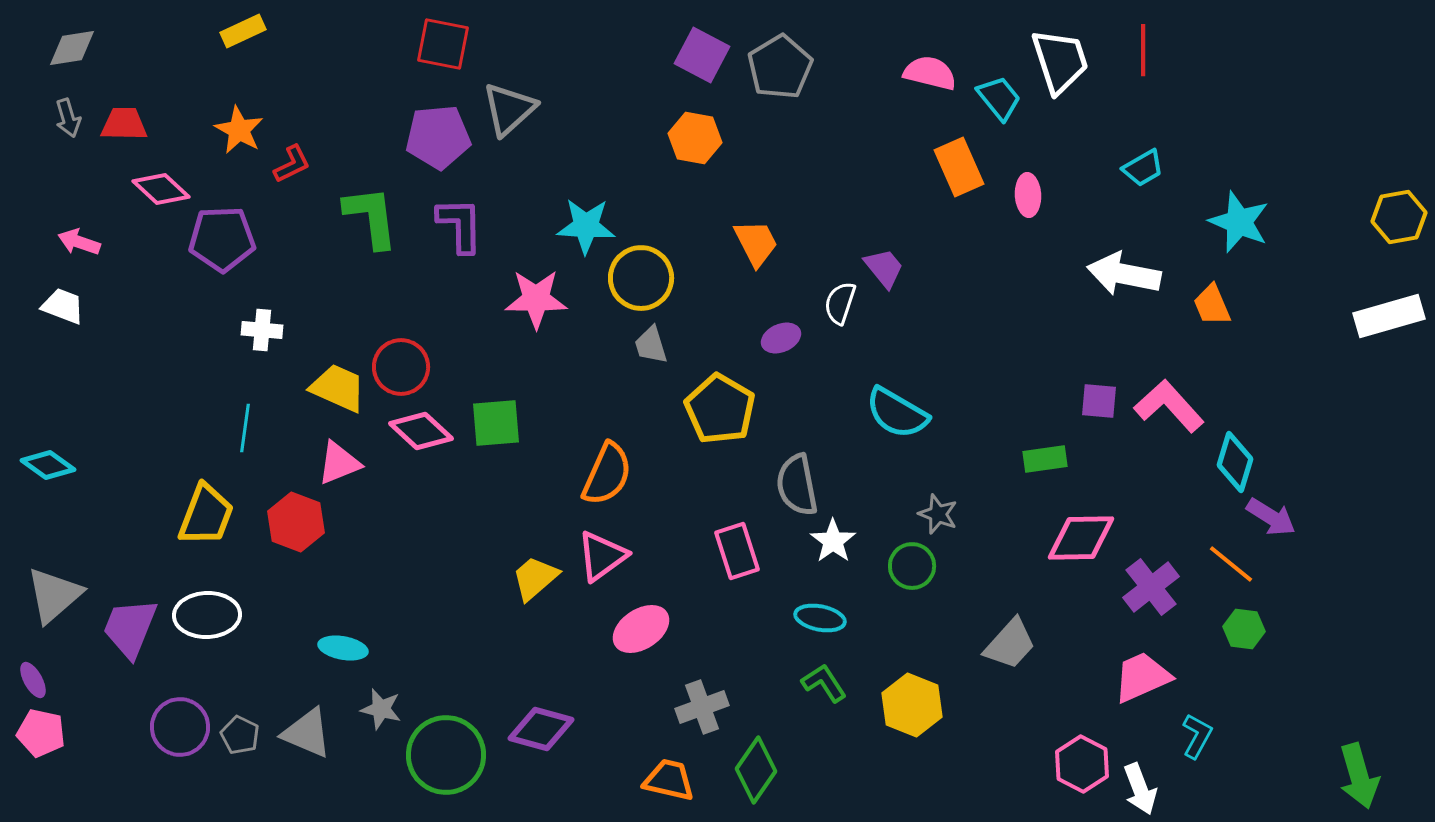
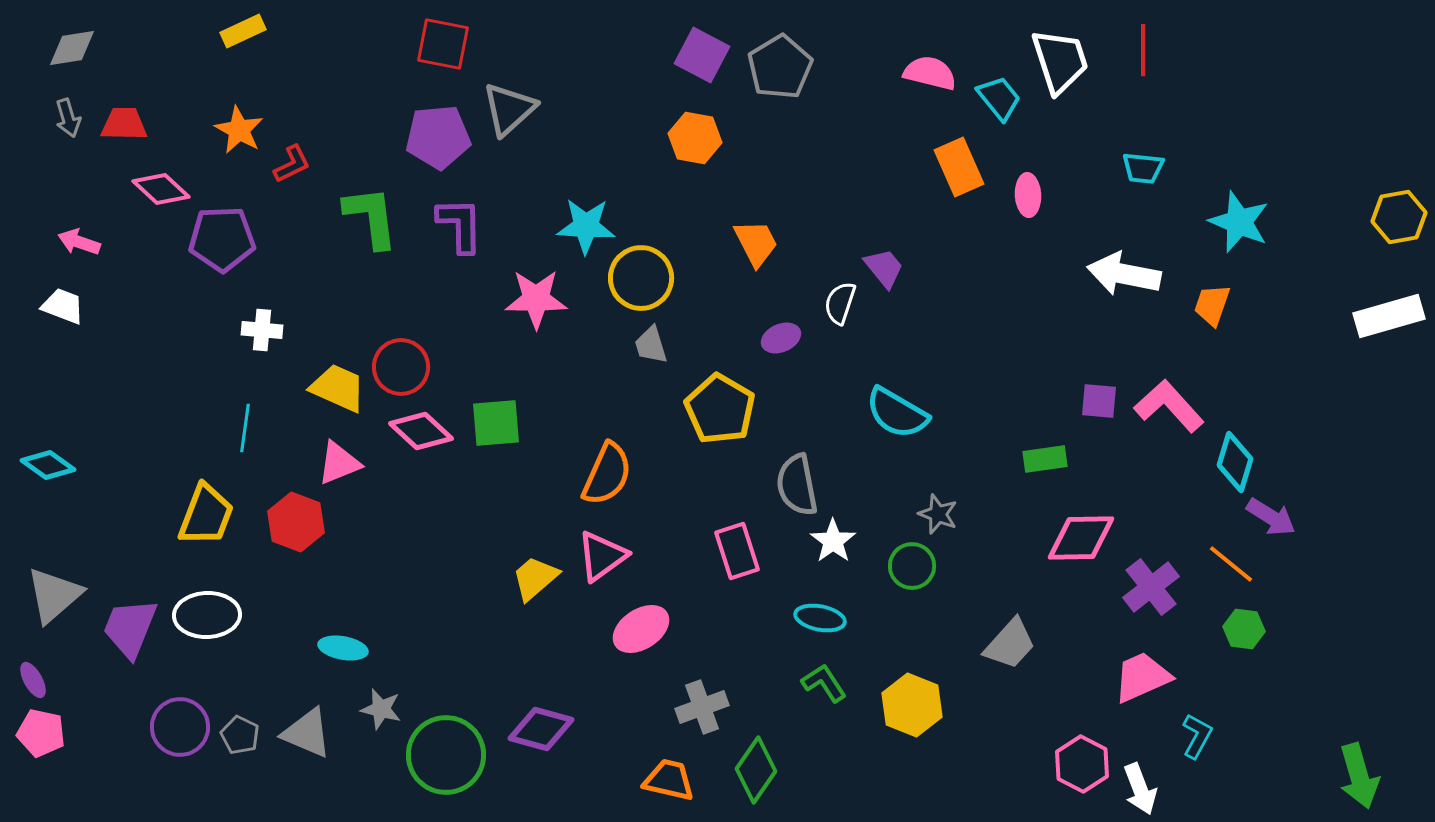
cyan trapezoid at (1143, 168): rotated 36 degrees clockwise
orange trapezoid at (1212, 305): rotated 42 degrees clockwise
